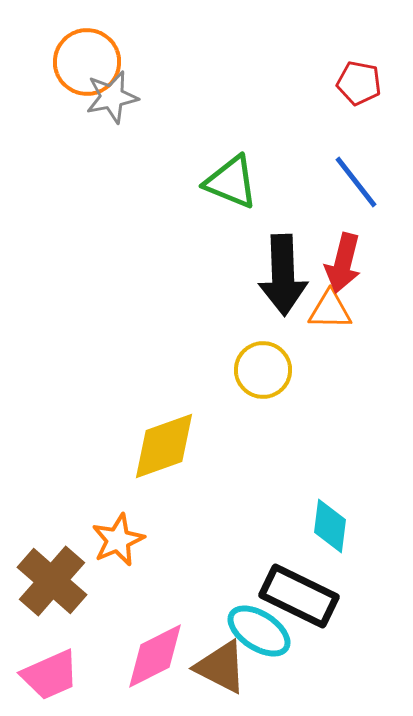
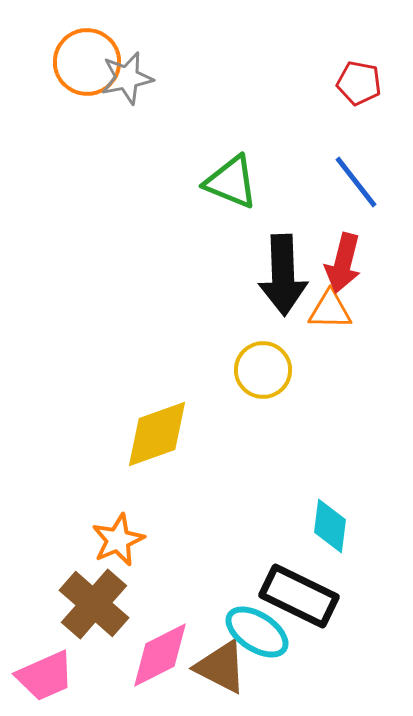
gray star: moved 15 px right, 19 px up
yellow diamond: moved 7 px left, 12 px up
brown cross: moved 42 px right, 23 px down
cyan ellipse: moved 2 px left, 1 px down
pink diamond: moved 5 px right, 1 px up
pink trapezoid: moved 5 px left, 1 px down
